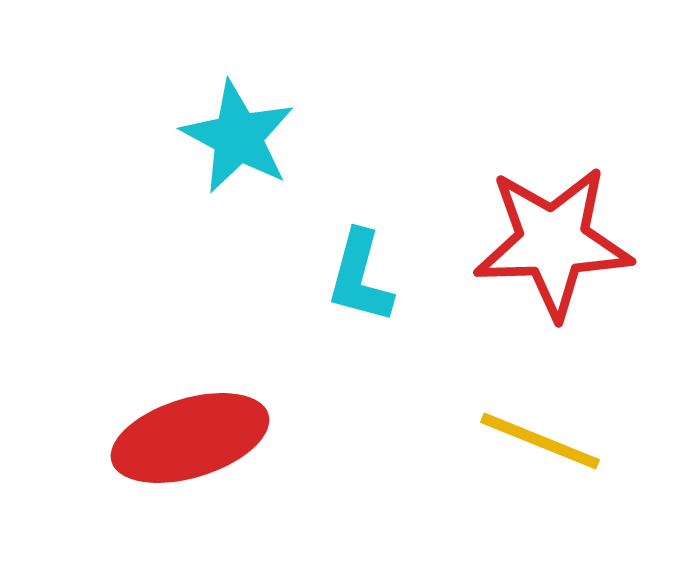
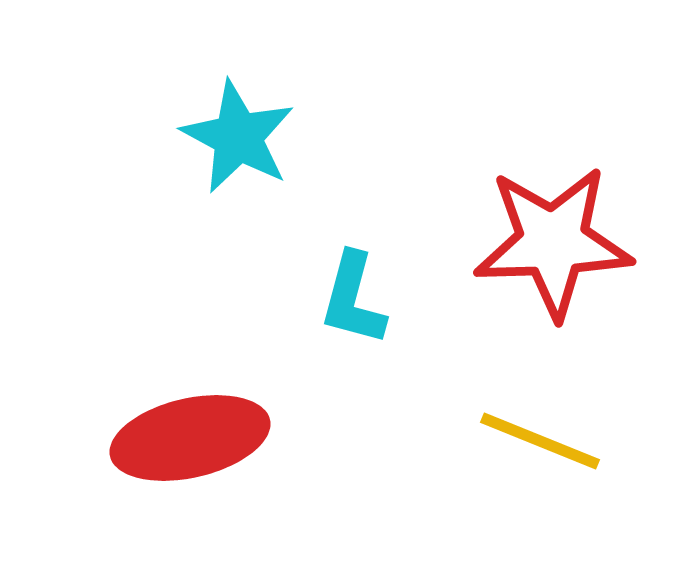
cyan L-shape: moved 7 px left, 22 px down
red ellipse: rotated 4 degrees clockwise
